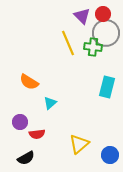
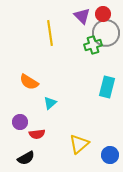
yellow line: moved 18 px left, 10 px up; rotated 15 degrees clockwise
green cross: moved 2 px up; rotated 24 degrees counterclockwise
